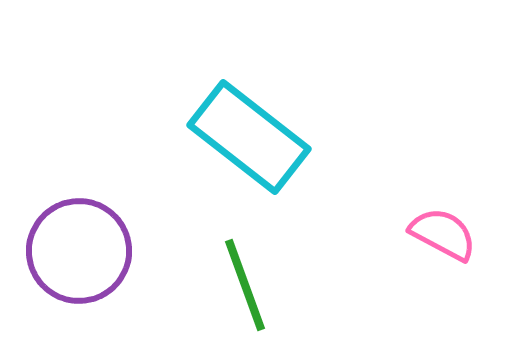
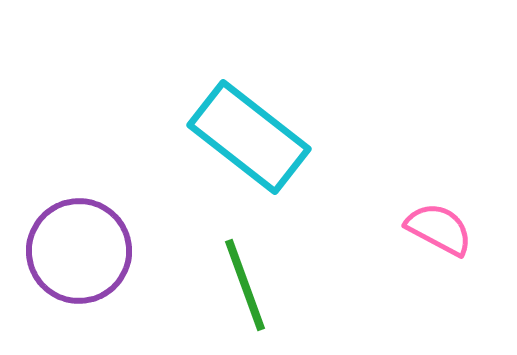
pink semicircle: moved 4 px left, 5 px up
